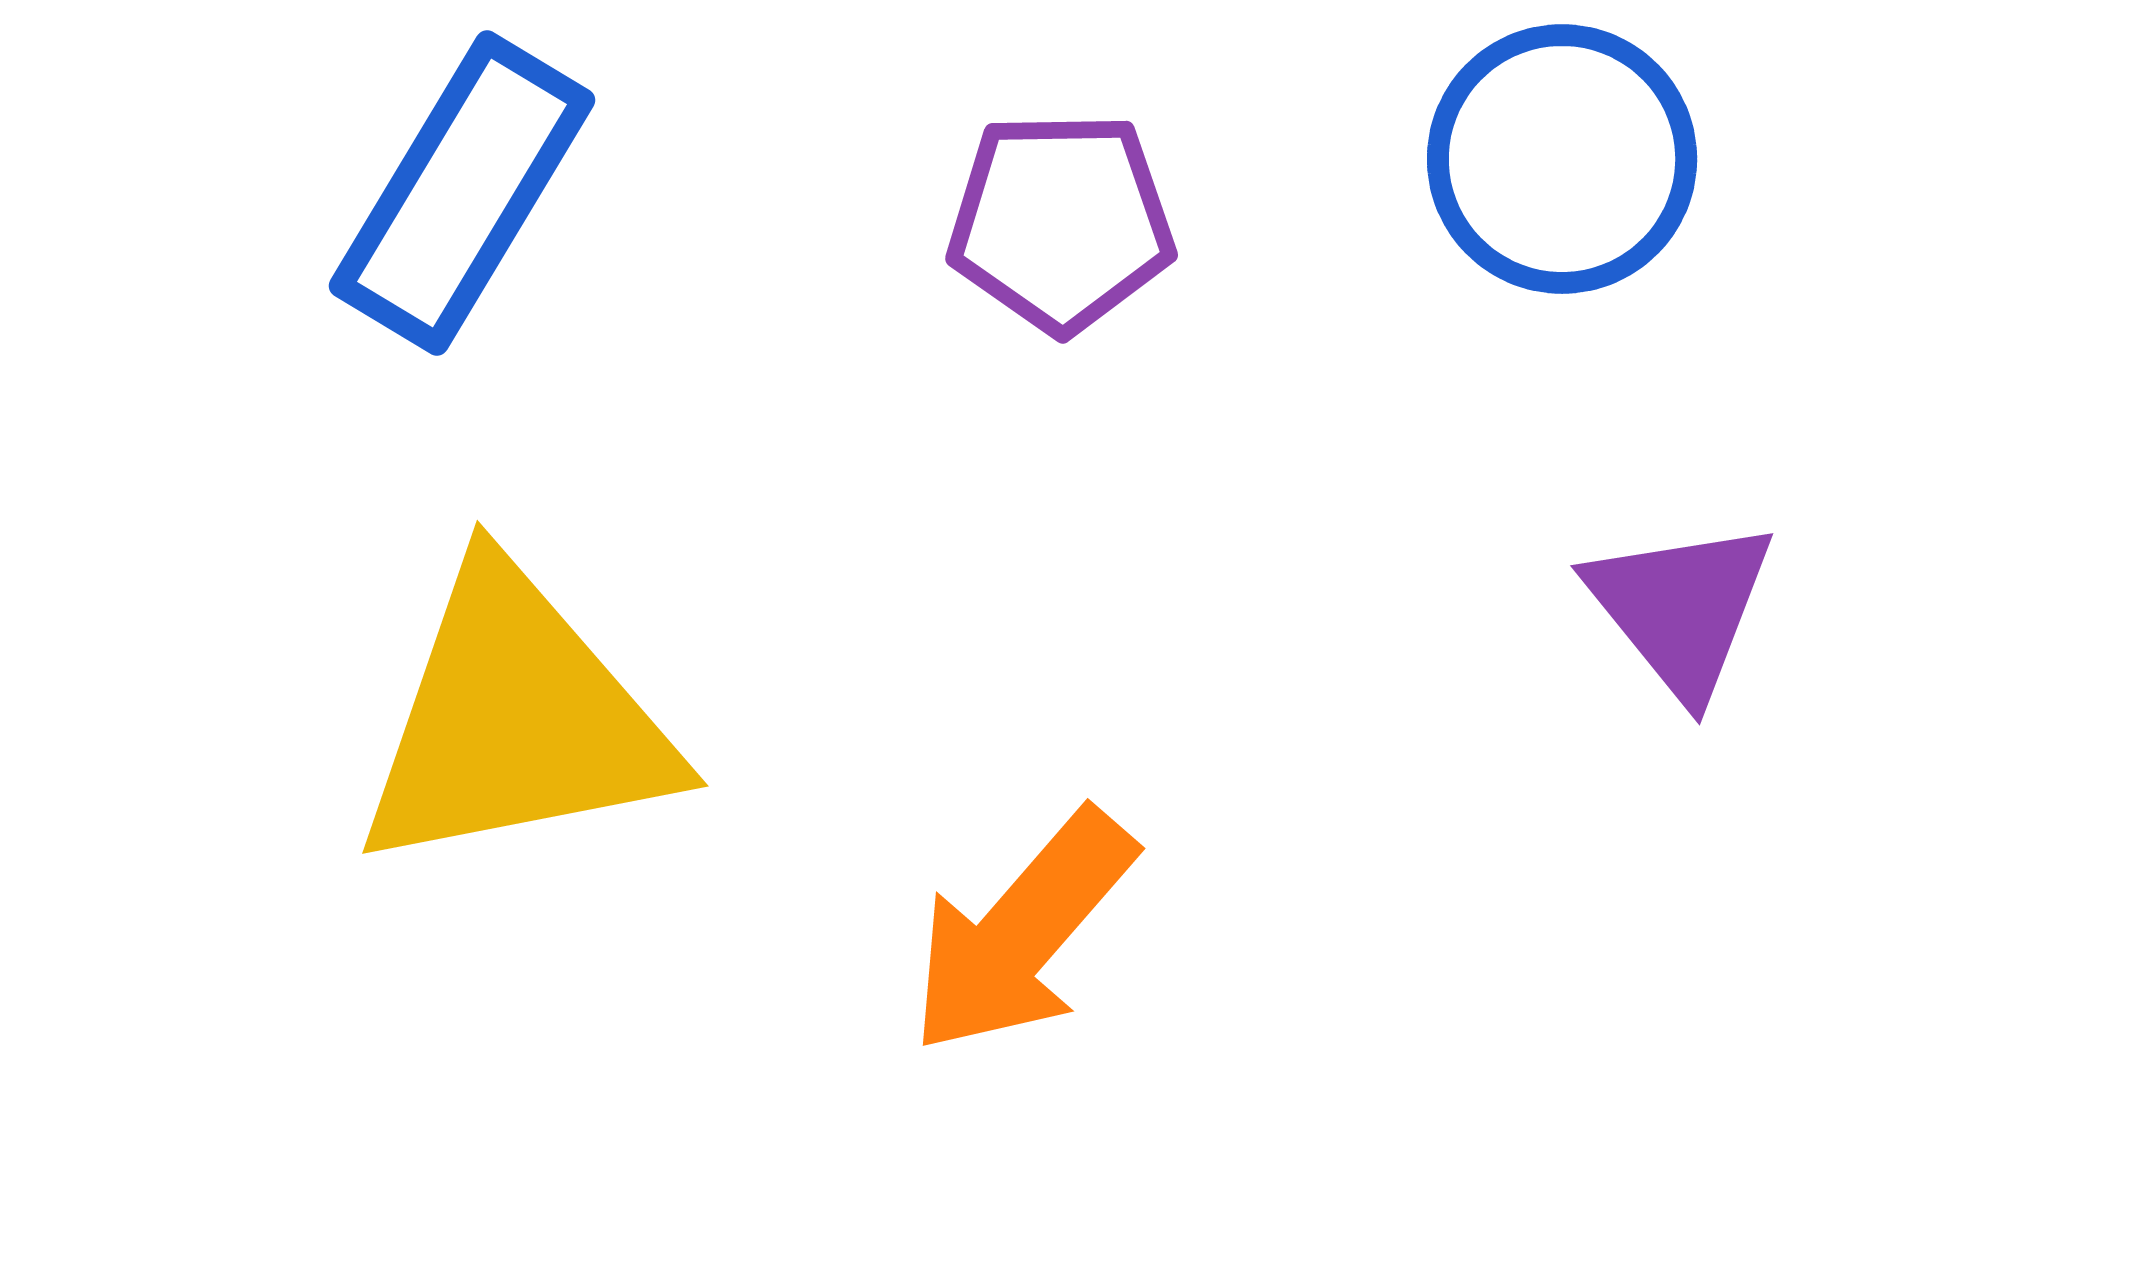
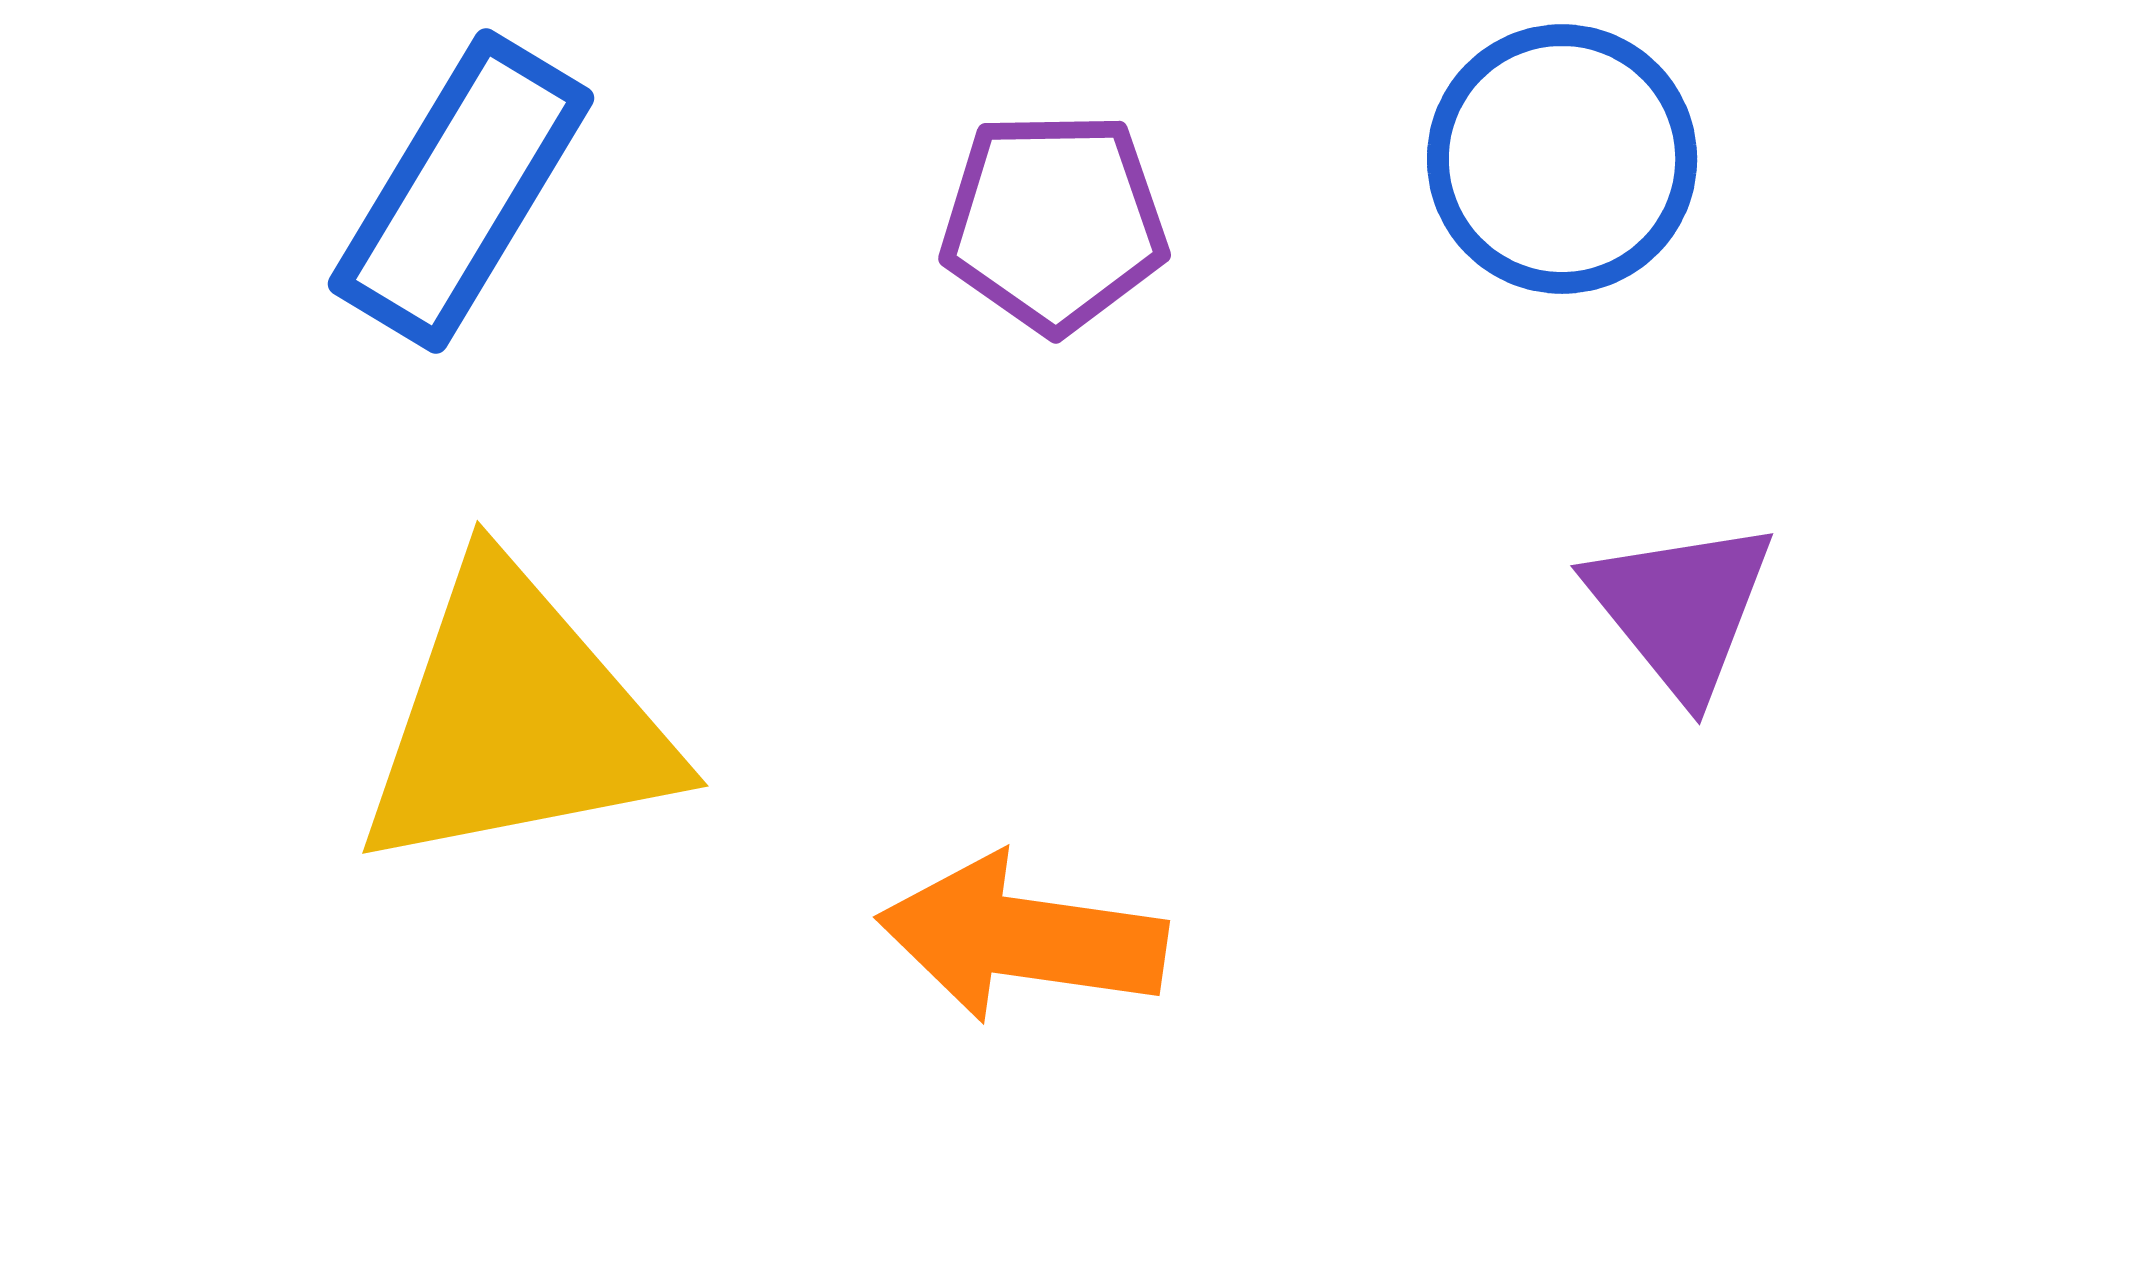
blue rectangle: moved 1 px left, 2 px up
purple pentagon: moved 7 px left
orange arrow: moved 6 px down; rotated 57 degrees clockwise
